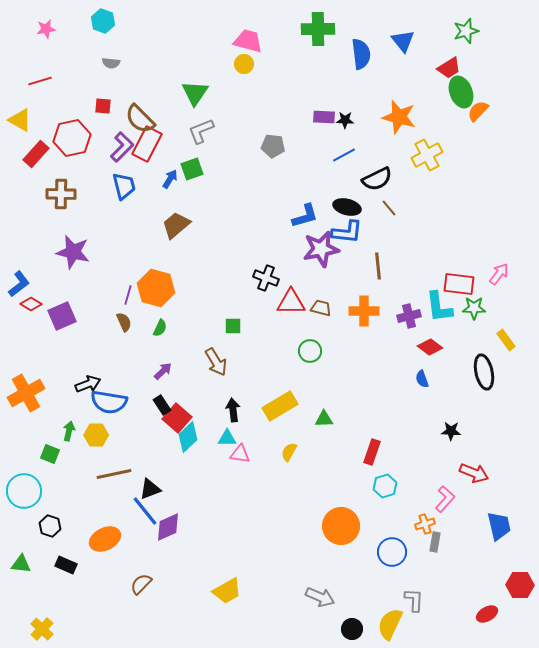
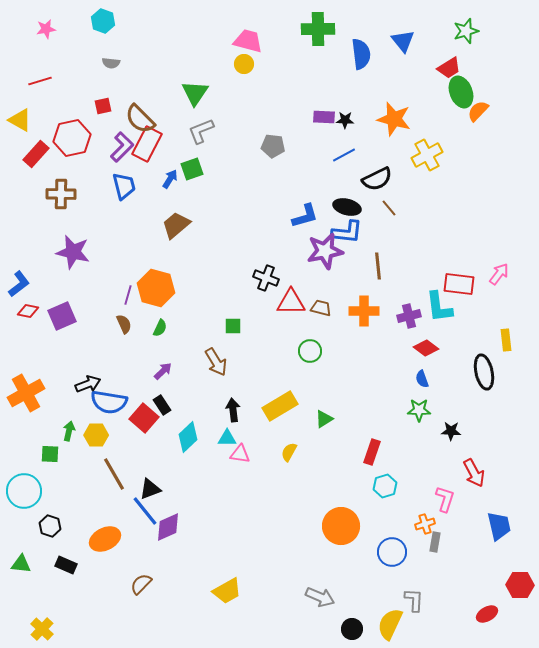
red square at (103, 106): rotated 18 degrees counterclockwise
orange star at (399, 117): moved 5 px left, 2 px down
purple star at (321, 249): moved 4 px right, 2 px down
red diamond at (31, 304): moved 3 px left, 7 px down; rotated 20 degrees counterclockwise
green star at (474, 308): moved 55 px left, 102 px down
brown semicircle at (124, 322): moved 2 px down
yellow rectangle at (506, 340): rotated 30 degrees clockwise
red diamond at (430, 347): moved 4 px left, 1 px down
red square at (177, 418): moved 33 px left
green triangle at (324, 419): rotated 30 degrees counterclockwise
green square at (50, 454): rotated 18 degrees counterclockwise
red arrow at (474, 473): rotated 40 degrees clockwise
brown line at (114, 474): rotated 72 degrees clockwise
pink L-shape at (445, 499): rotated 24 degrees counterclockwise
